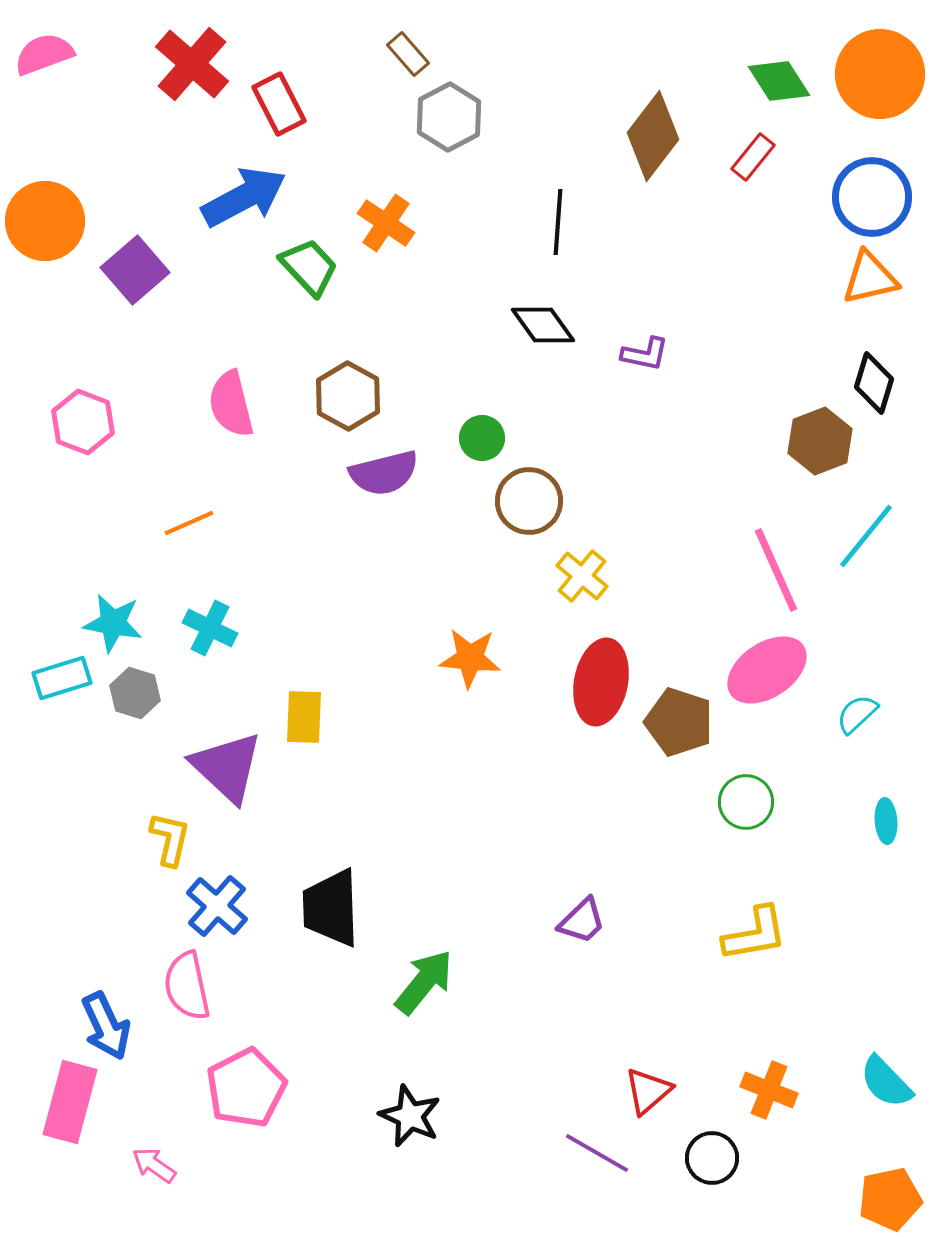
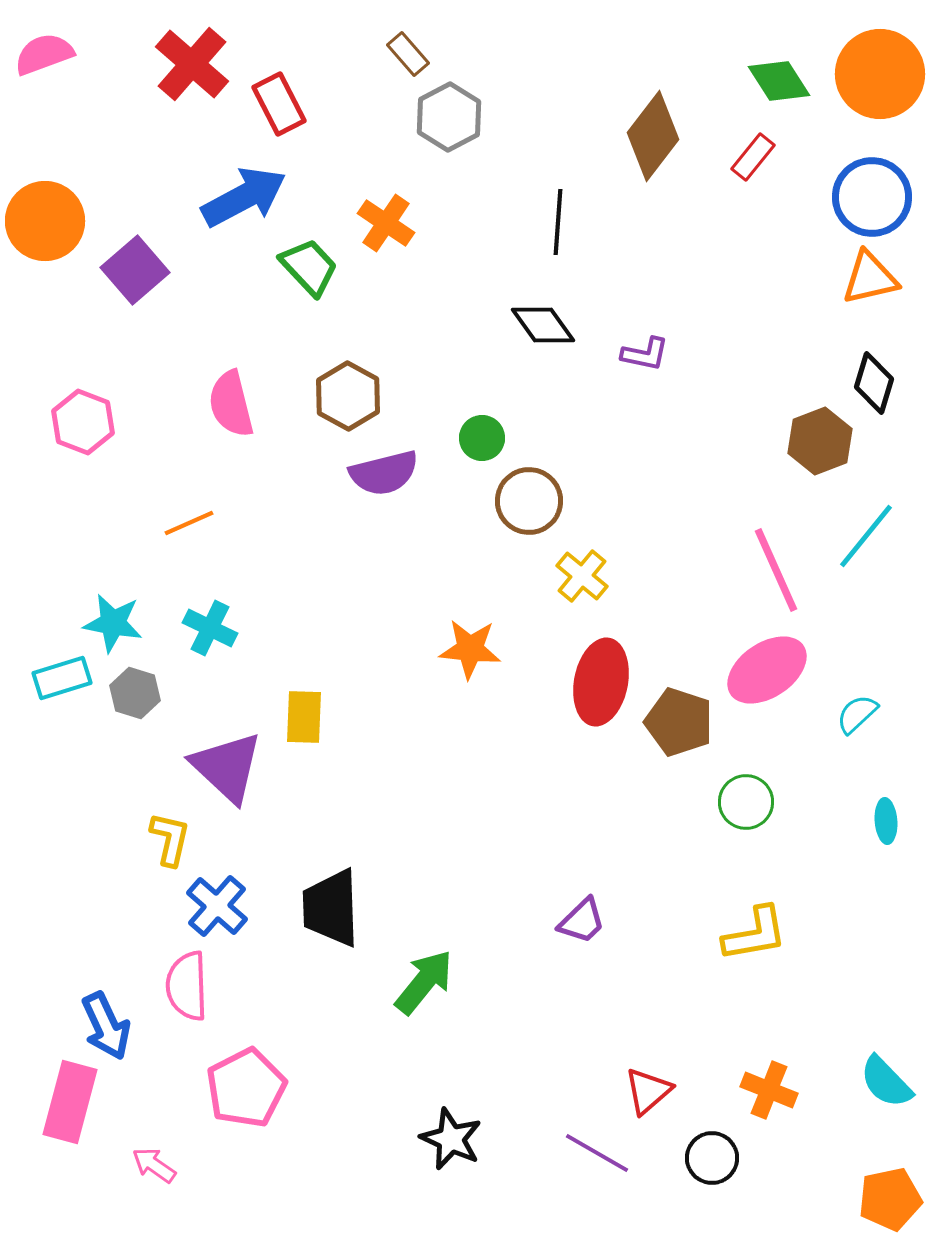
orange star at (470, 658): moved 9 px up
pink semicircle at (187, 986): rotated 10 degrees clockwise
black star at (410, 1116): moved 41 px right, 23 px down
